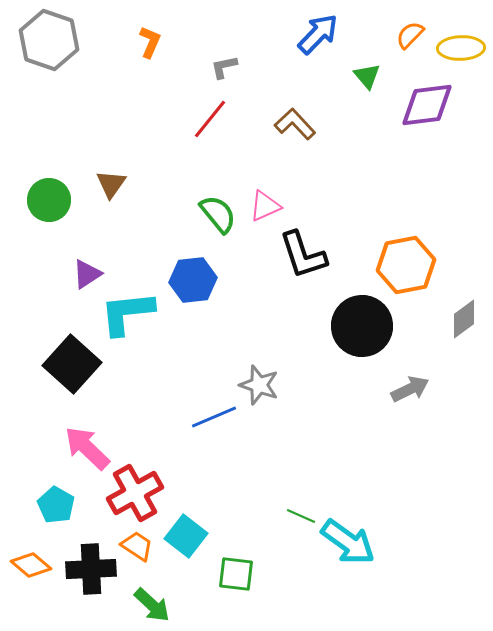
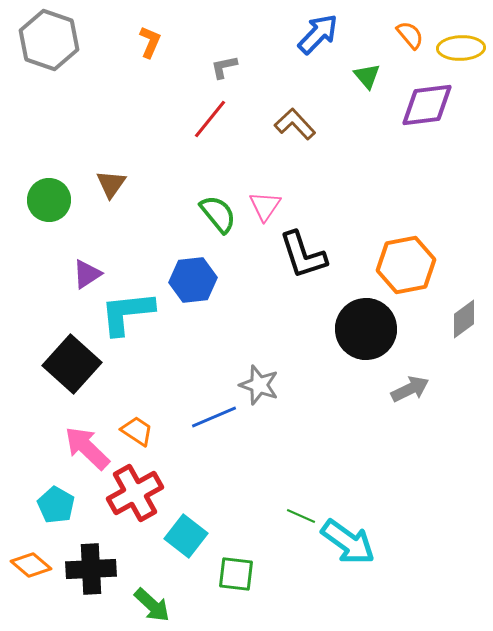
orange semicircle: rotated 96 degrees clockwise
pink triangle: rotated 32 degrees counterclockwise
black circle: moved 4 px right, 3 px down
orange trapezoid: moved 115 px up
